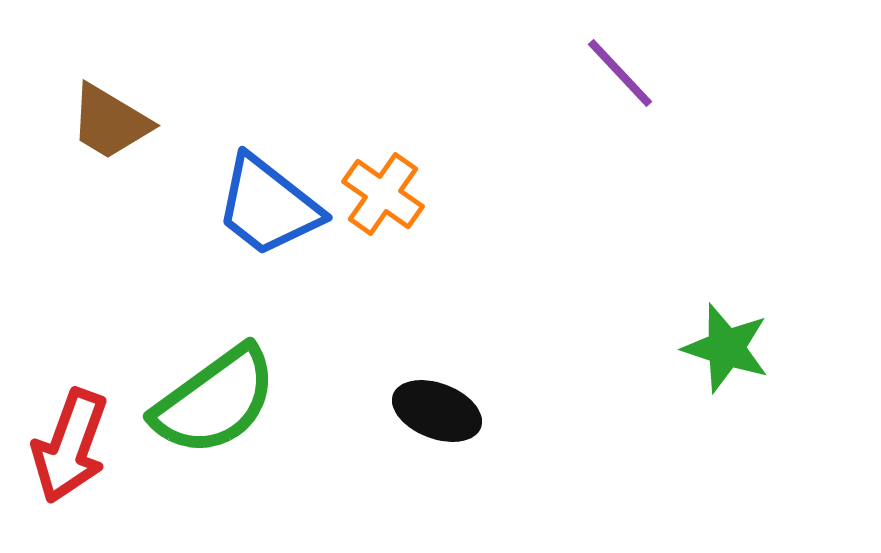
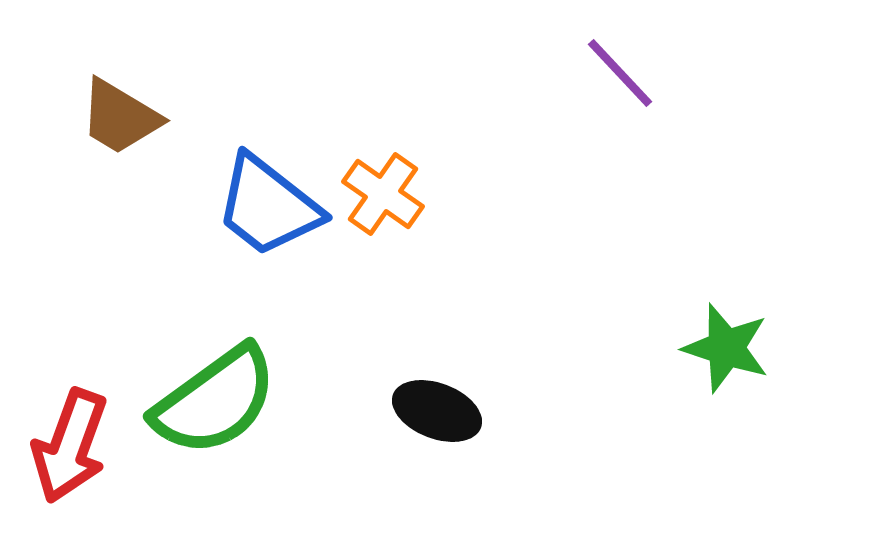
brown trapezoid: moved 10 px right, 5 px up
